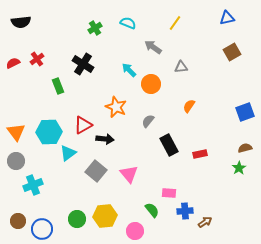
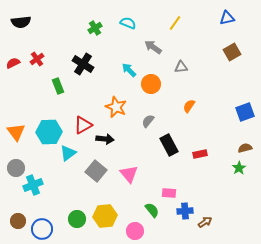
gray circle: moved 7 px down
